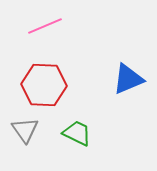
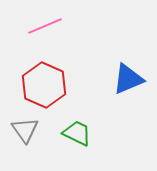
red hexagon: rotated 21 degrees clockwise
